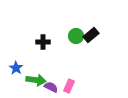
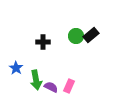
green arrow: rotated 72 degrees clockwise
